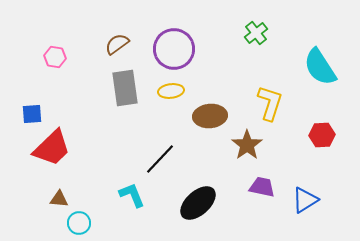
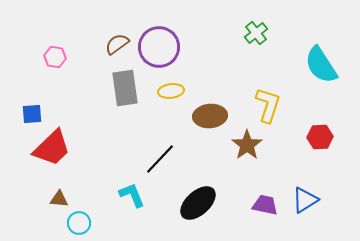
purple circle: moved 15 px left, 2 px up
cyan semicircle: moved 1 px right, 2 px up
yellow L-shape: moved 2 px left, 2 px down
red hexagon: moved 2 px left, 2 px down
purple trapezoid: moved 3 px right, 18 px down
